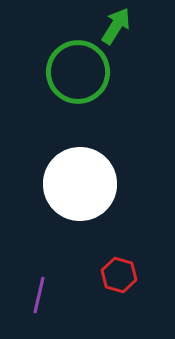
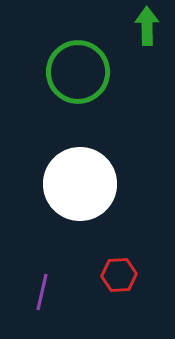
green arrow: moved 31 px right; rotated 33 degrees counterclockwise
red hexagon: rotated 20 degrees counterclockwise
purple line: moved 3 px right, 3 px up
